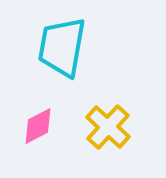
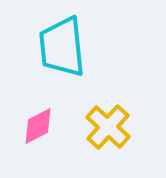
cyan trapezoid: rotated 16 degrees counterclockwise
